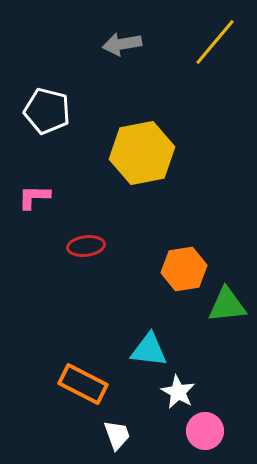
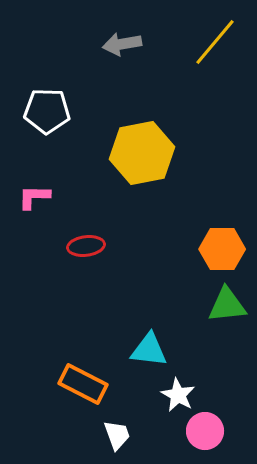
white pentagon: rotated 12 degrees counterclockwise
orange hexagon: moved 38 px right, 20 px up; rotated 9 degrees clockwise
white star: moved 3 px down
